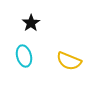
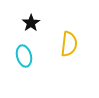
yellow semicircle: moved 17 px up; rotated 105 degrees counterclockwise
